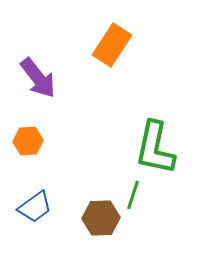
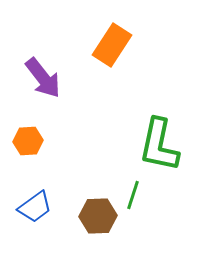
purple arrow: moved 5 px right
green L-shape: moved 4 px right, 3 px up
brown hexagon: moved 3 px left, 2 px up
